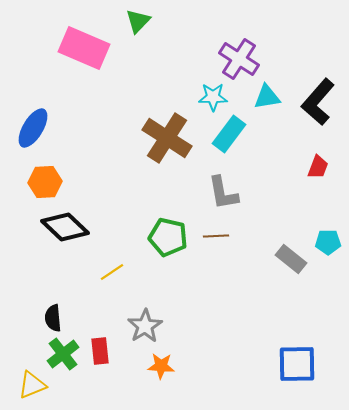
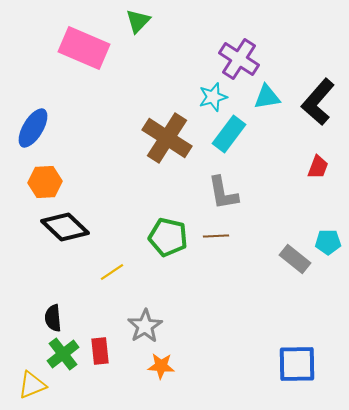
cyan star: rotated 16 degrees counterclockwise
gray rectangle: moved 4 px right
